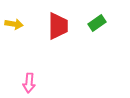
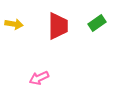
pink arrow: moved 10 px right, 5 px up; rotated 60 degrees clockwise
